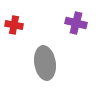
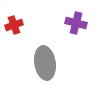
red cross: rotated 30 degrees counterclockwise
